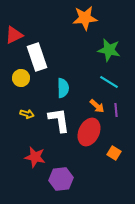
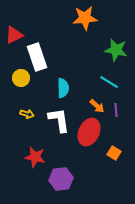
green star: moved 7 px right
